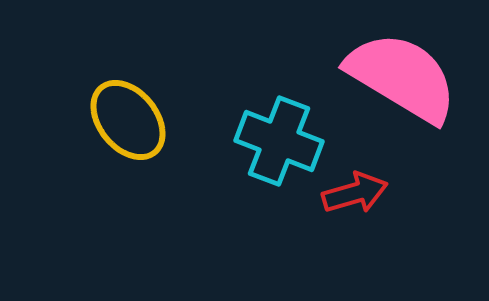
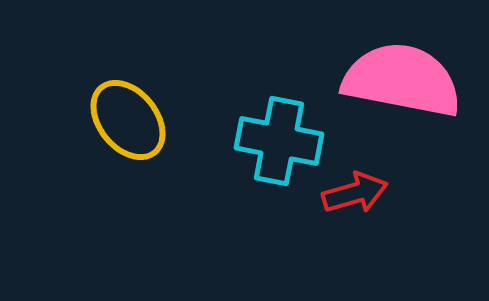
pink semicircle: moved 3 px down; rotated 20 degrees counterclockwise
cyan cross: rotated 10 degrees counterclockwise
